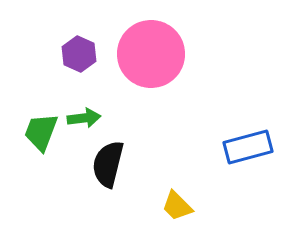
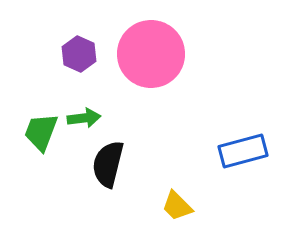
blue rectangle: moved 5 px left, 4 px down
